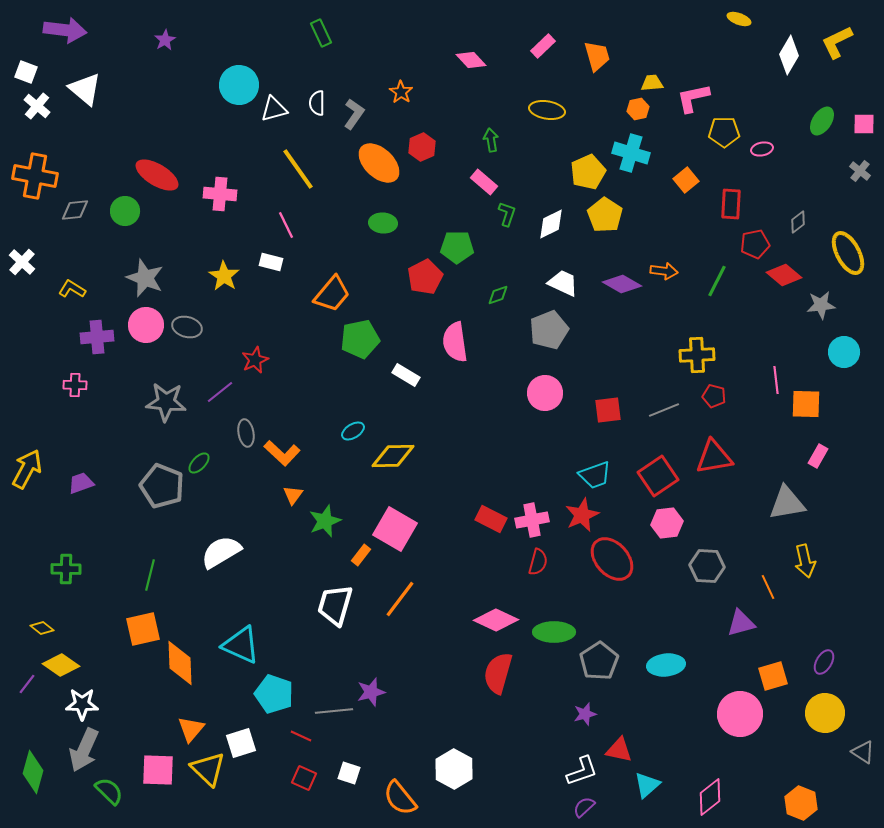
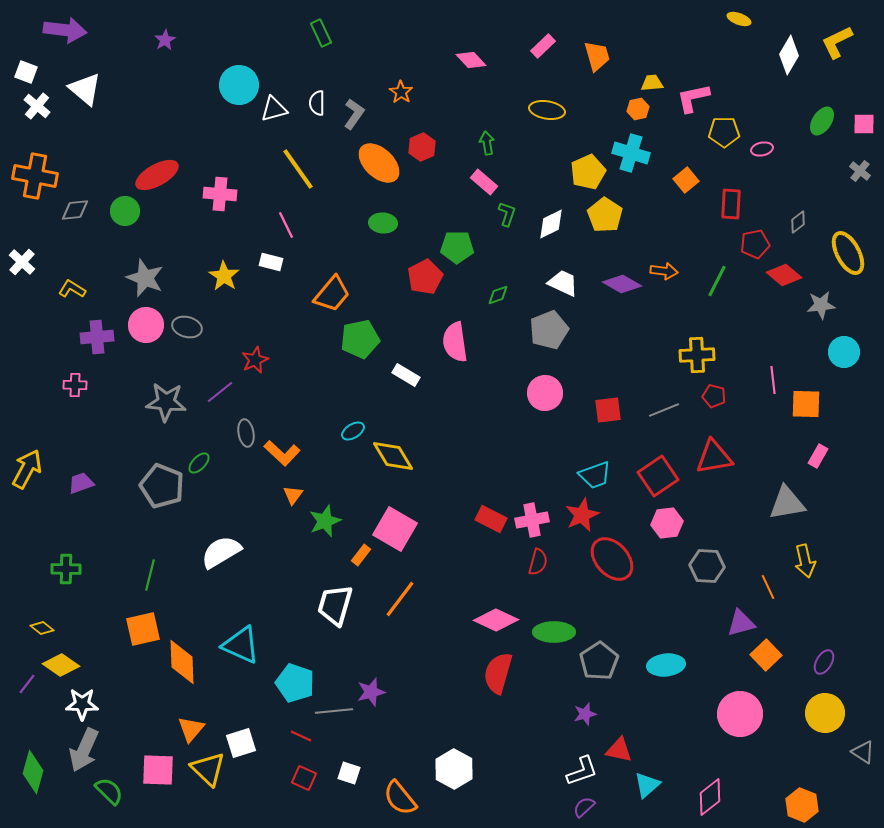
green arrow at (491, 140): moved 4 px left, 3 px down
red ellipse at (157, 175): rotated 60 degrees counterclockwise
pink line at (776, 380): moved 3 px left
yellow diamond at (393, 456): rotated 60 degrees clockwise
orange diamond at (180, 663): moved 2 px right, 1 px up
orange square at (773, 676): moved 7 px left, 21 px up; rotated 28 degrees counterclockwise
cyan pentagon at (274, 694): moved 21 px right, 11 px up
orange hexagon at (801, 803): moved 1 px right, 2 px down
